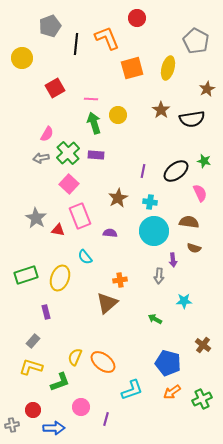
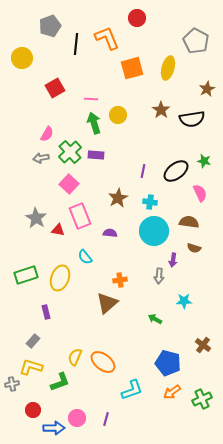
green cross at (68, 153): moved 2 px right, 1 px up
purple arrow at (173, 260): rotated 16 degrees clockwise
pink circle at (81, 407): moved 4 px left, 11 px down
gray cross at (12, 425): moved 41 px up
